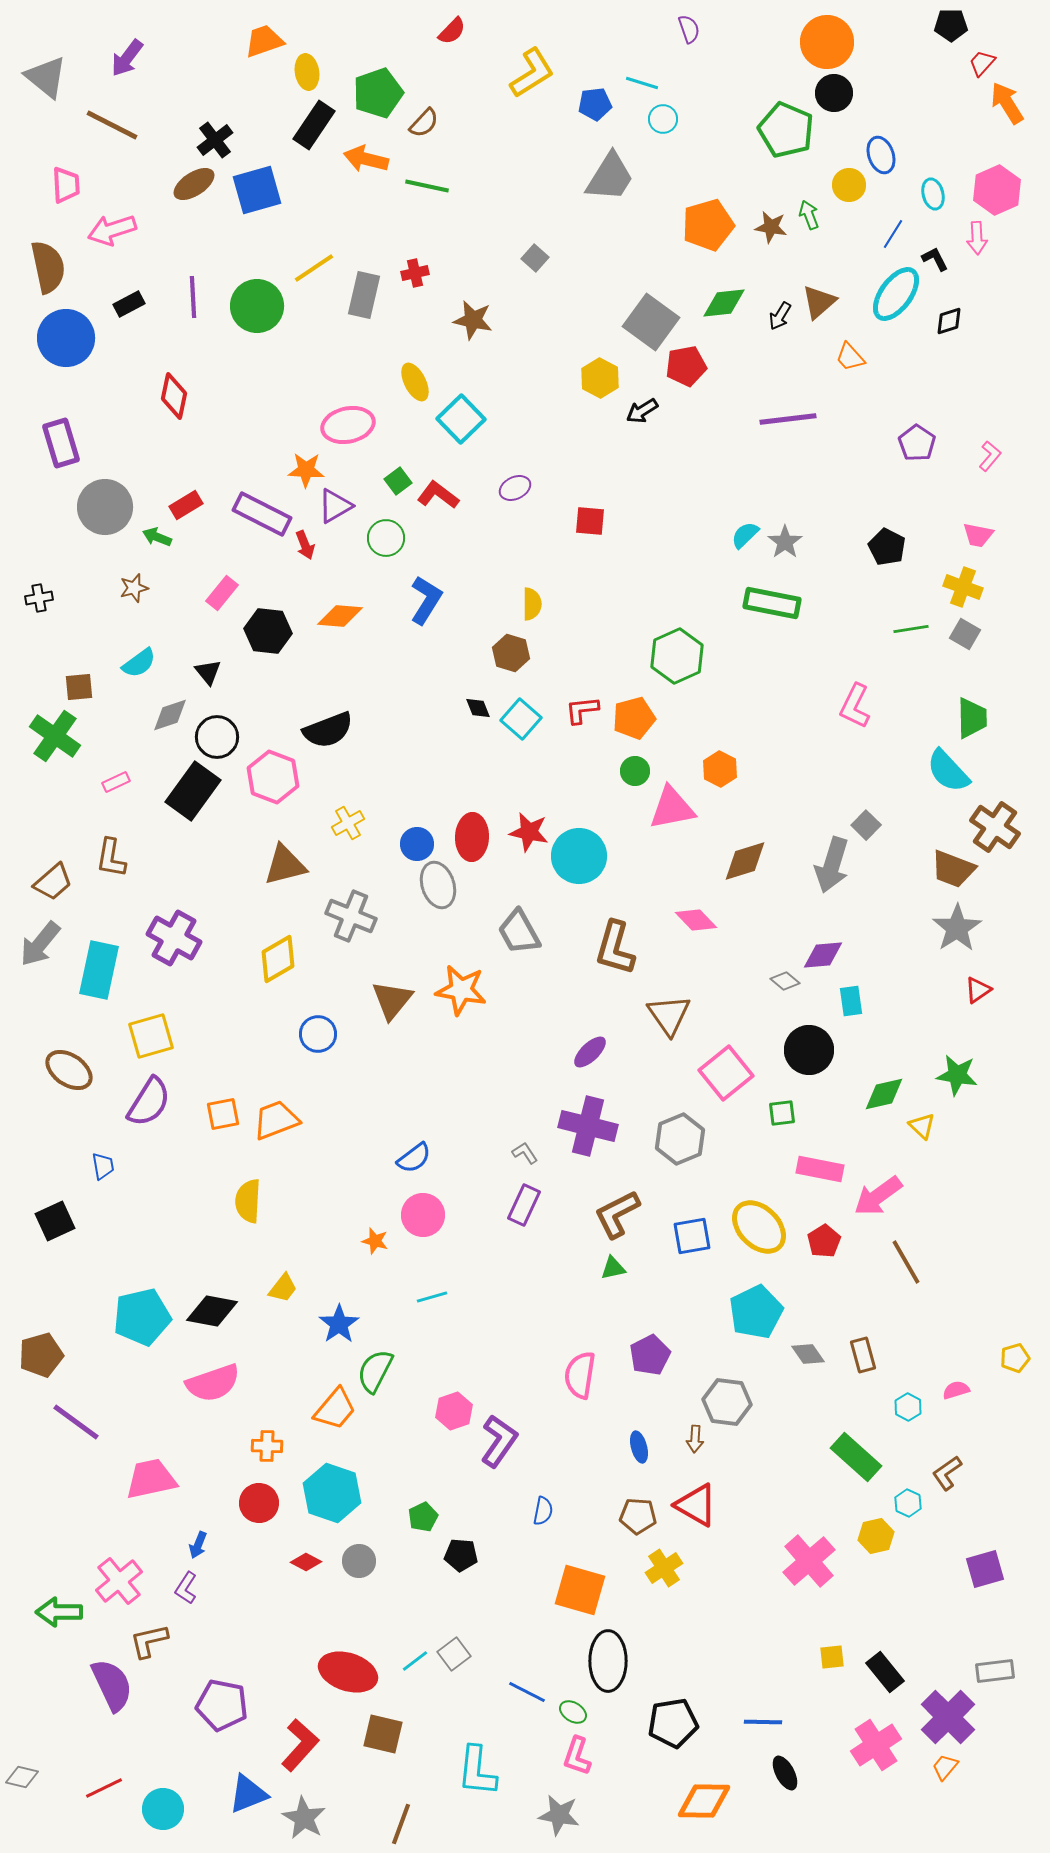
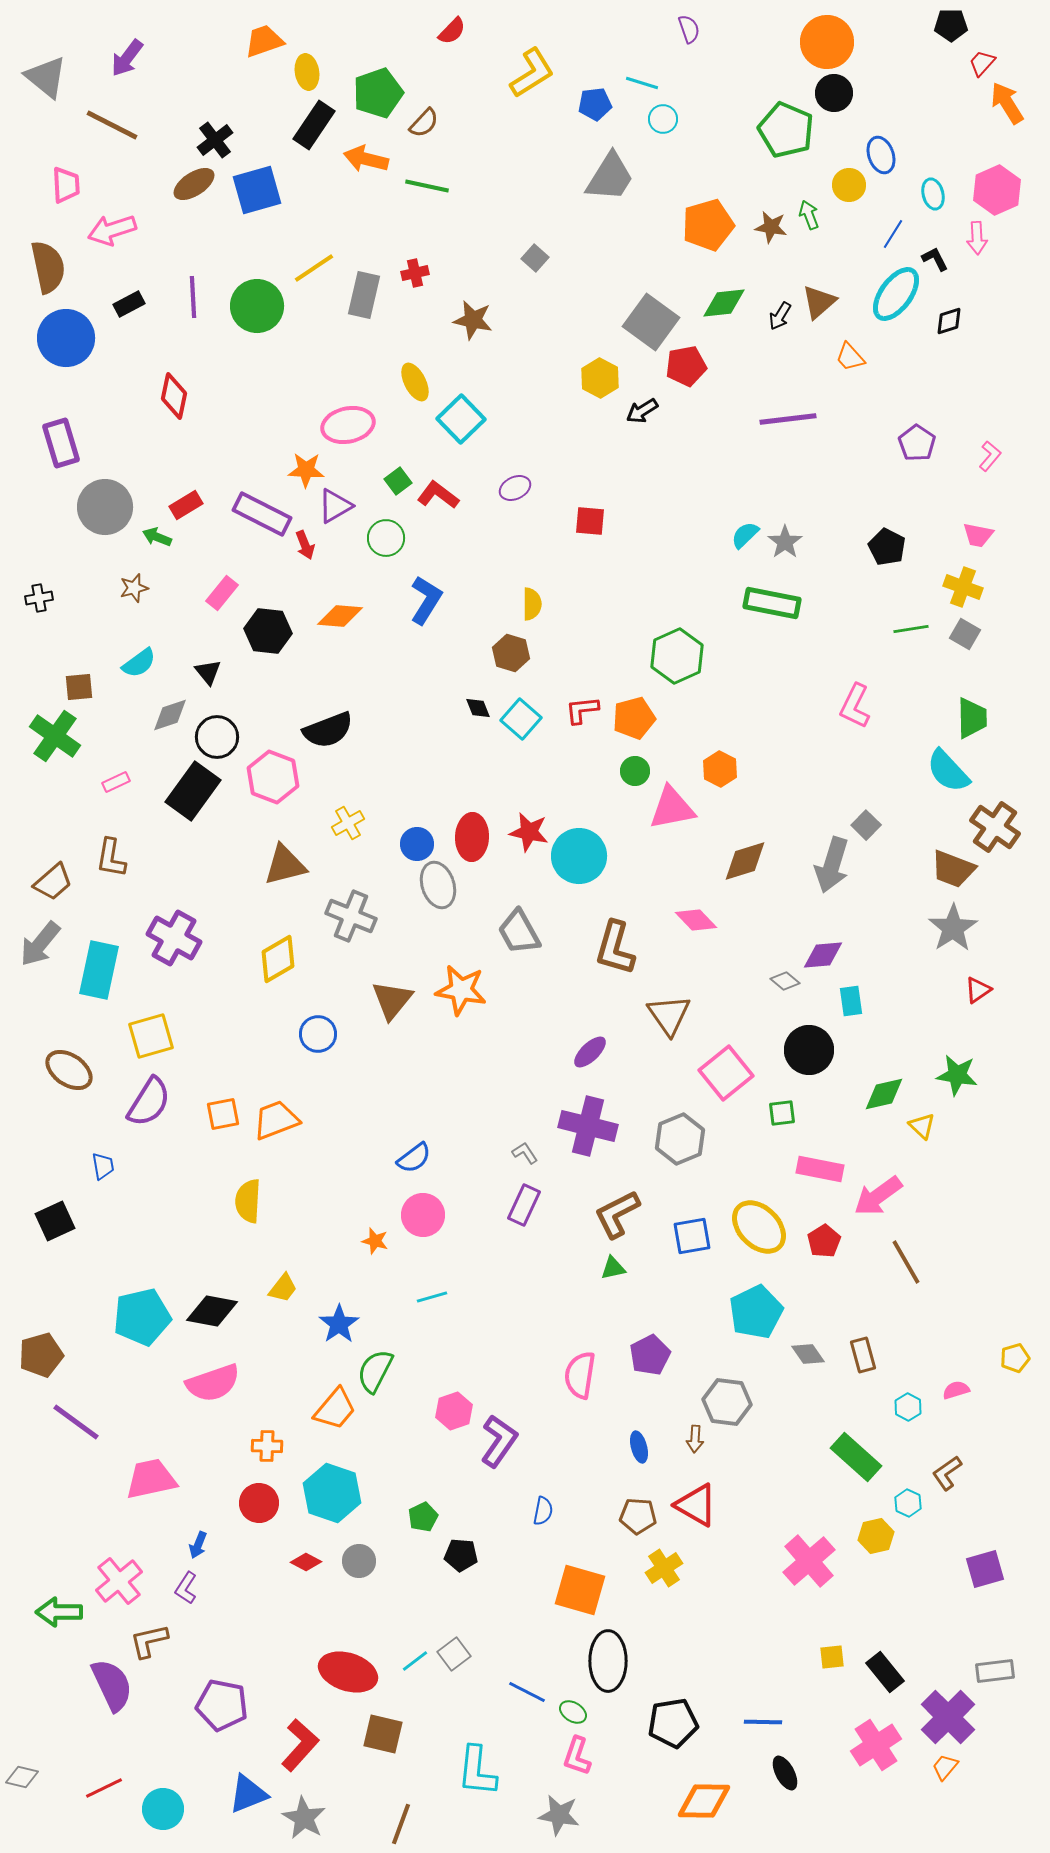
gray star at (957, 928): moved 4 px left
